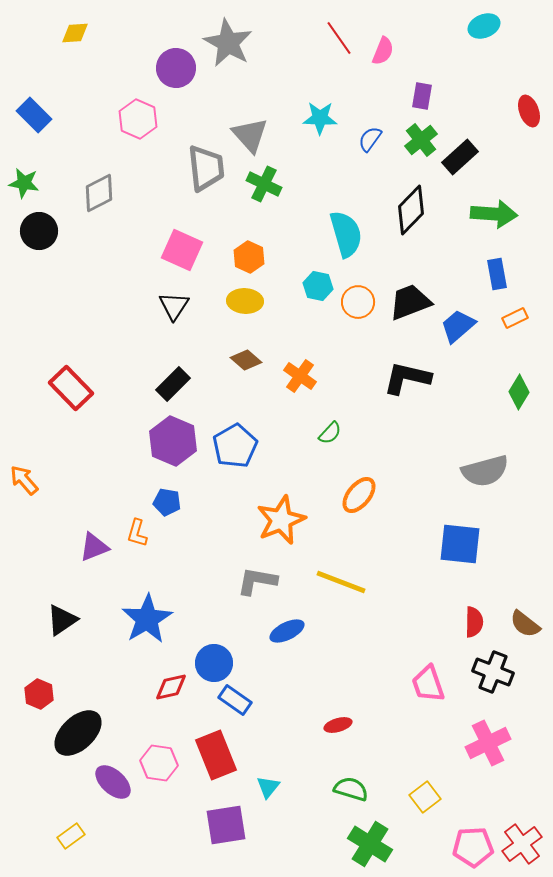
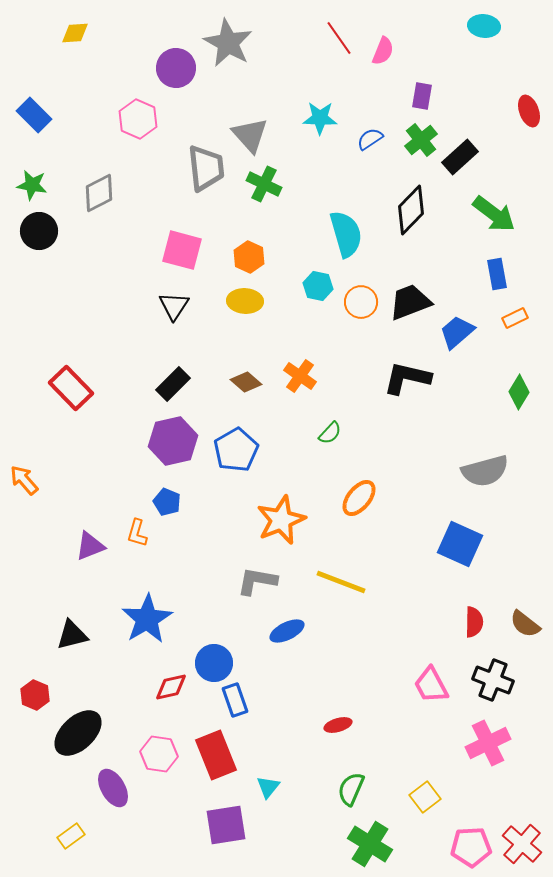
cyan ellipse at (484, 26): rotated 28 degrees clockwise
blue semicircle at (370, 139): rotated 20 degrees clockwise
green star at (24, 183): moved 8 px right, 2 px down
green arrow at (494, 214): rotated 33 degrees clockwise
pink square at (182, 250): rotated 9 degrees counterclockwise
orange circle at (358, 302): moved 3 px right
blue trapezoid at (458, 326): moved 1 px left, 6 px down
brown diamond at (246, 360): moved 22 px down
purple hexagon at (173, 441): rotated 24 degrees clockwise
blue pentagon at (235, 446): moved 1 px right, 4 px down
orange ellipse at (359, 495): moved 3 px down
blue pentagon at (167, 502): rotated 12 degrees clockwise
blue square at (460, 544): rotated 18 degrees clockwise
purple triangle at (94, 547): moved 4 px left, 1 px up
black triangle at (62, 620): moved 10 px right, 15 px down; rotated 20 degrees clockwise
black cross at (493, 672): moved 8 px down
pink trapezoid at (428, 684): moved 3 px right, 1 px down; rotated 9 degrees counterclockwise
red hexagon at (39, 694): moved 4 px left, 1 px down
blue rectangle at (235, 700): rotated 36 degrees clockwise
pink hexagon at (159, 763): moved 9 px up
purple ellipse at (113, 782): moved 6 px down; rotated 18 degrees clockwise
green semicircle at (351, 789): rotated 84 degrees counterclockwise
red cross at (522, 844): rotated 12 degrees counterclockwise
pink pentagon at (473, 847): moved 2 px left
